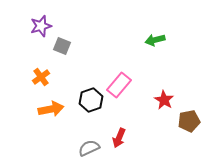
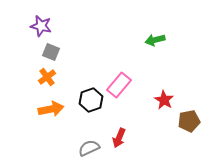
purple star: rotated 30 degrees clockwise
gray square: moved 11 px left, 6 px down
orange cross: moved 6 px right
